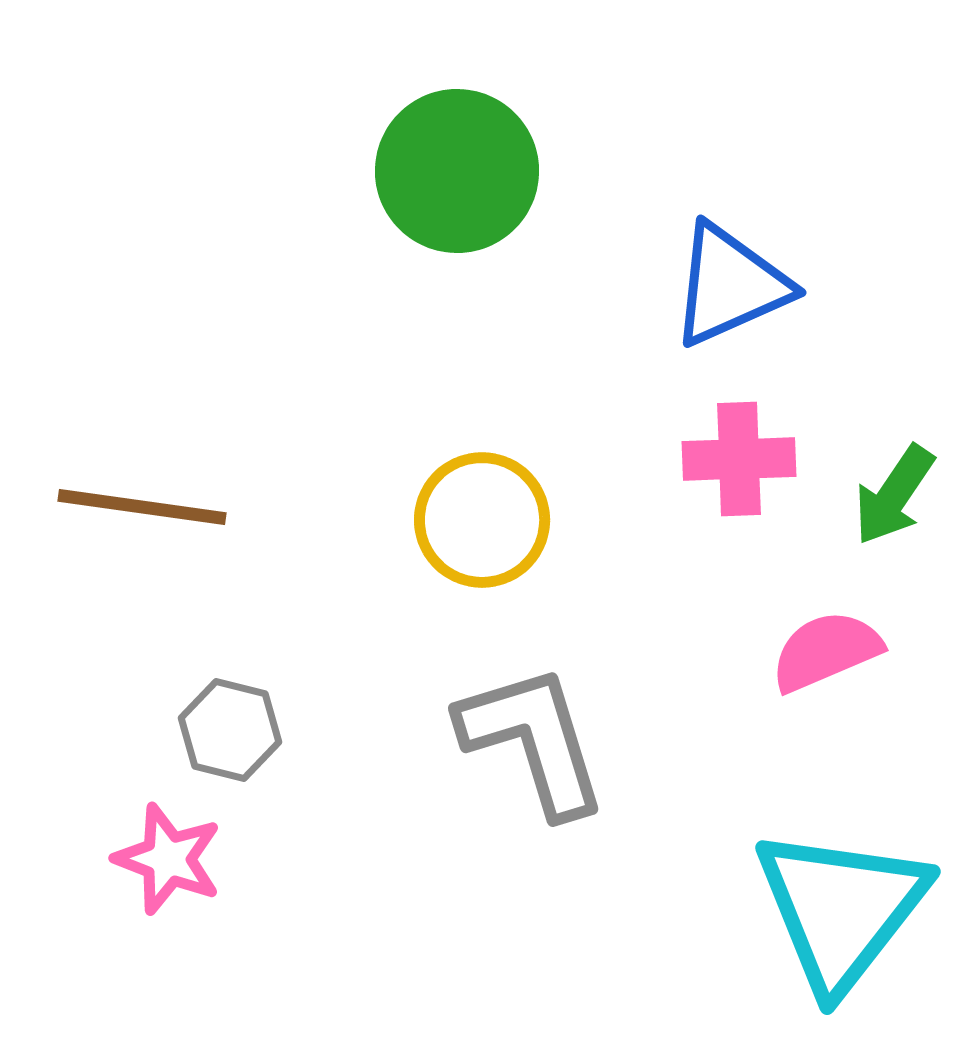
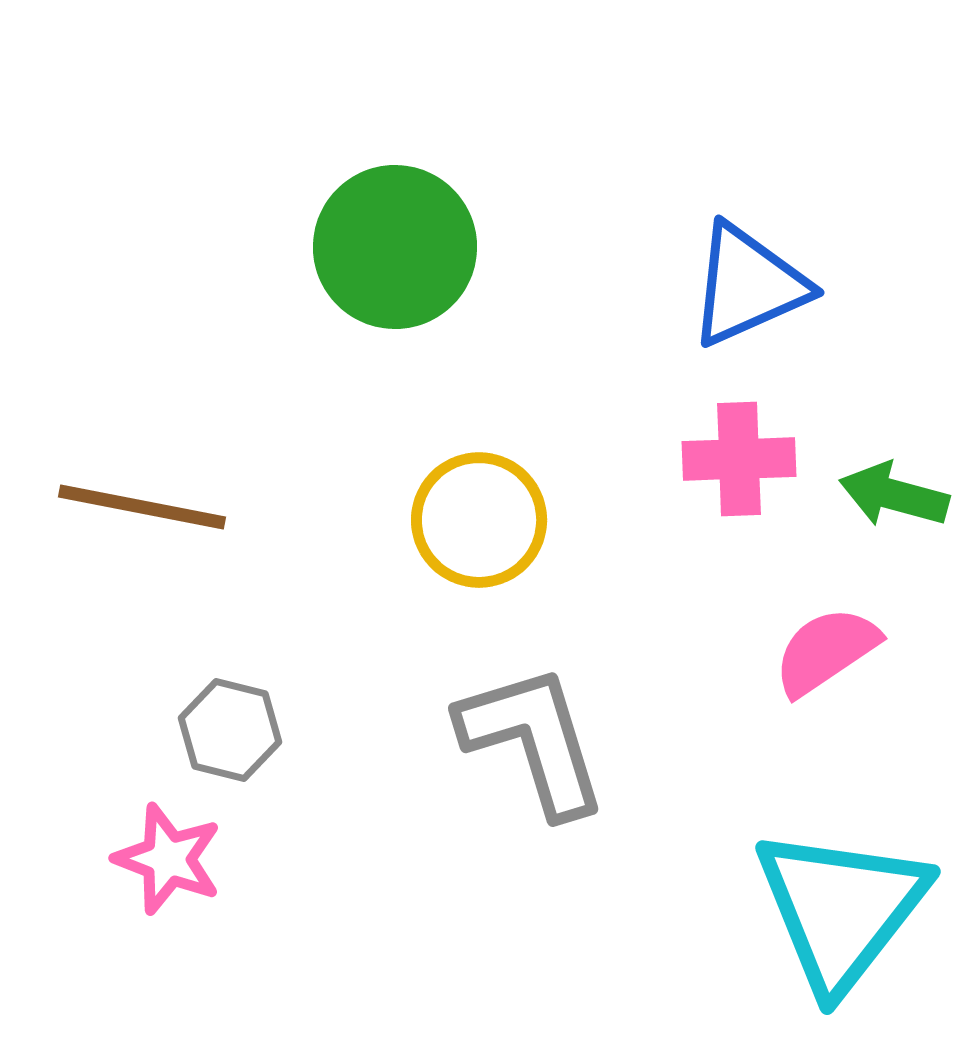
green circle: moved 62 px left, 76 px down
blue triangle: moved 18 px right
green arrow: rotated 71 degrees clockwise
brown line: rotated 3 degrees clockwise
yellow circle: moved 3 px left
pink semicircle: rotated 11 degrees counterclockwise
